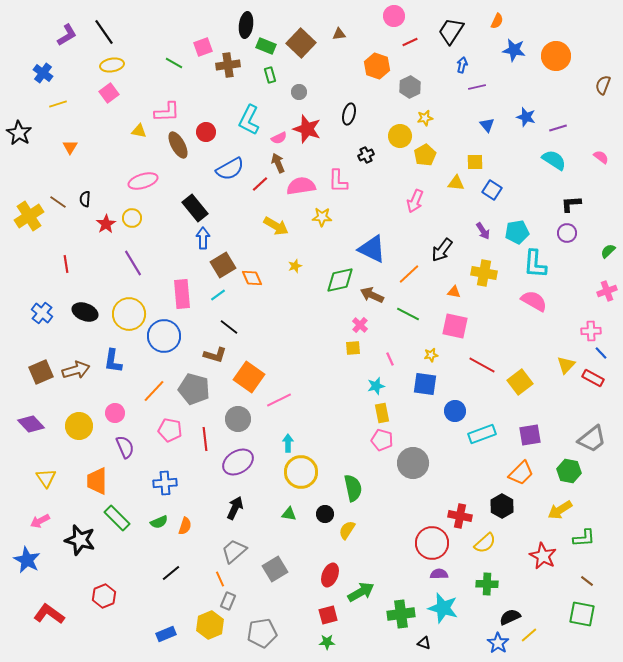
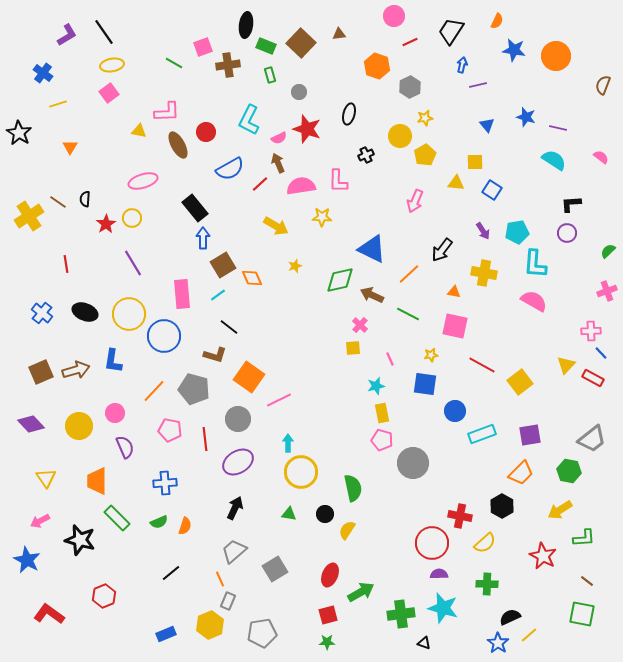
purple line at (477, 87): moved 1 px right, 2 px up
purple line at (558, 128): rotated 30 degrees clockwise
